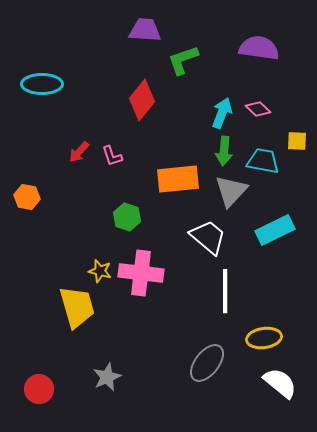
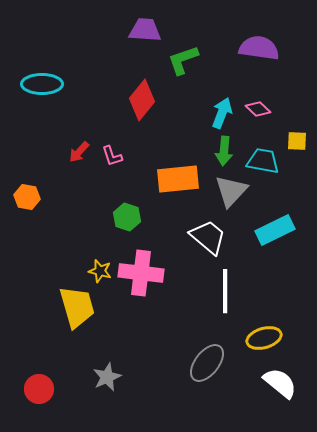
yellow ellipse: rotated 8 degrees counterclockwise
